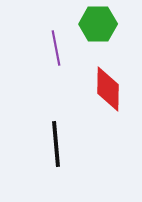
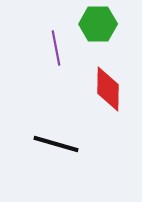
black line: rotated 69 degrees counterclockwise
